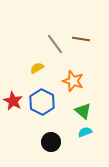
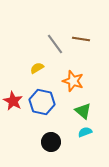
blue hexagon: rotated 15 degrees counterclockwise
